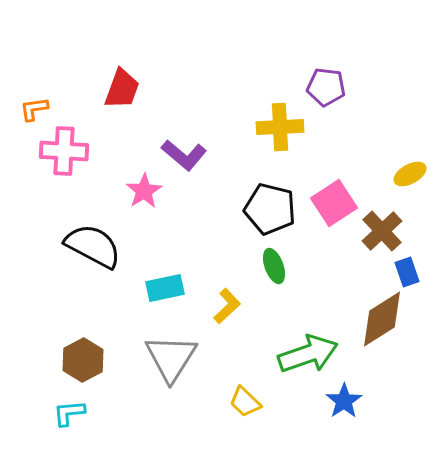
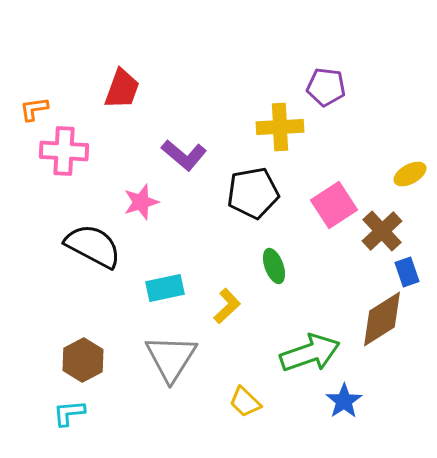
pink star: moved 3 px left, 11 px down; rotated 15 degrees clockwise
pink square: moved 2 px down
black pentagon: moved 17 px left, 16 px up; rotated 24 degrees counterclockwise
green arrow: moved 2 px right, 1 px up
